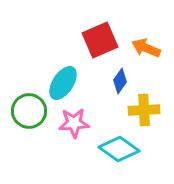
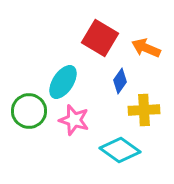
red square: moved 2 px up; rotated 36 degrees counterclockwise
cyan ellipse: moved 1 px up
pink star: moved 3 px up; rotated 20 degrees clockwise
cyan diamond: moved 1 px right, 1 px down
